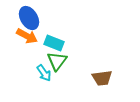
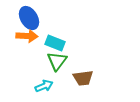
orange arrow: rotated 25 degrees counterclockwise
cyan rectangle: moved 1 px right
cyan arrow: moved 13 px down; rotated 78 degrees counterclockwise
brown trapezoid: moved 19 px left
